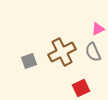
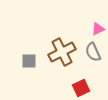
gray square: rotated 21 degrees clockwise
